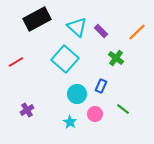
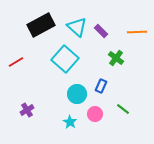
black rectangle: moved 4 px right, 6 px down
orange line: rotated 42 degrees clockwise
